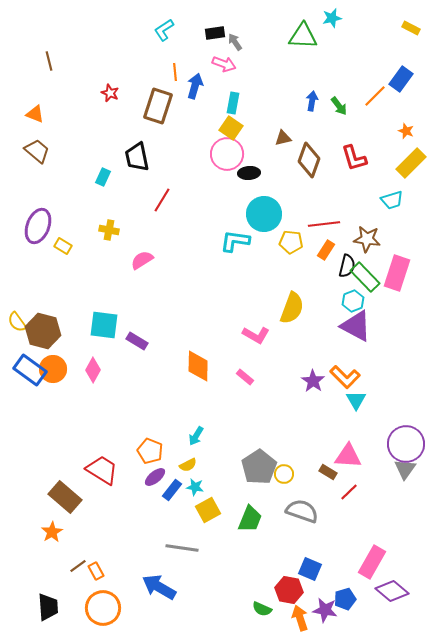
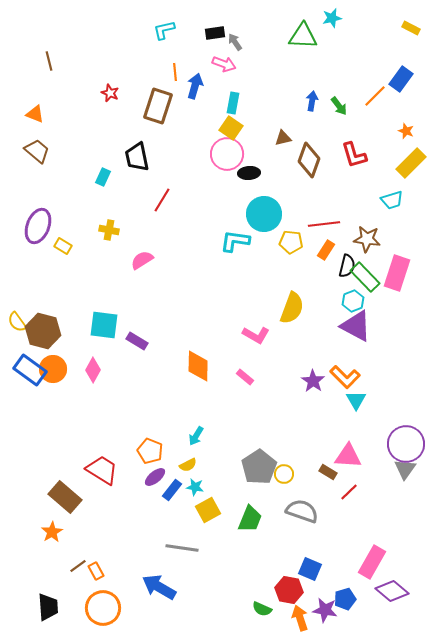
cyan L-shape at (164, 30): rotated 20 degrees clockwise
red L-shape at (354, 158): moved 3 px up
